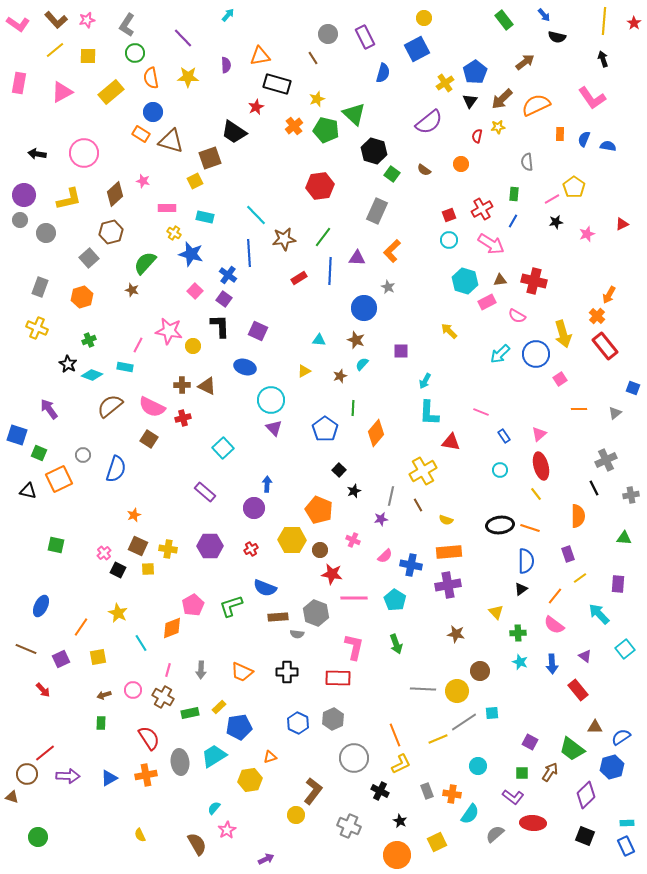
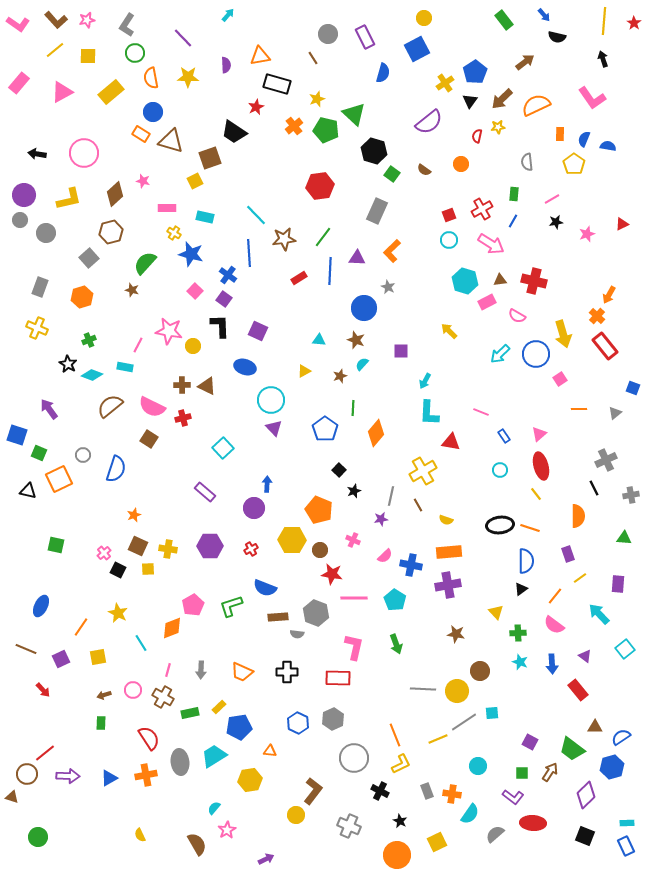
pink rectangle at (19, 83): rotated 30 degrees clockwise
yellow pentagon at (574, 187): moved 23 px up
orange triangle at (270, 757): moved 6 px up; rotated 24 degrees clockwise
